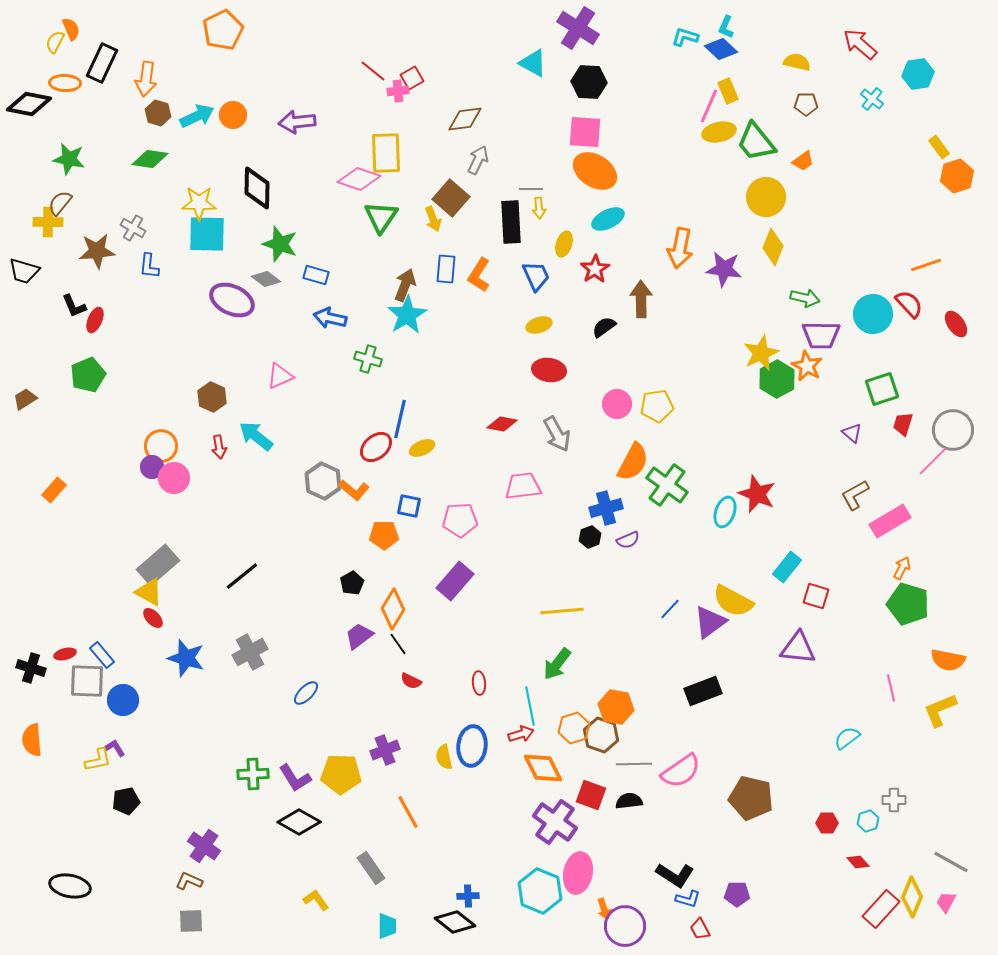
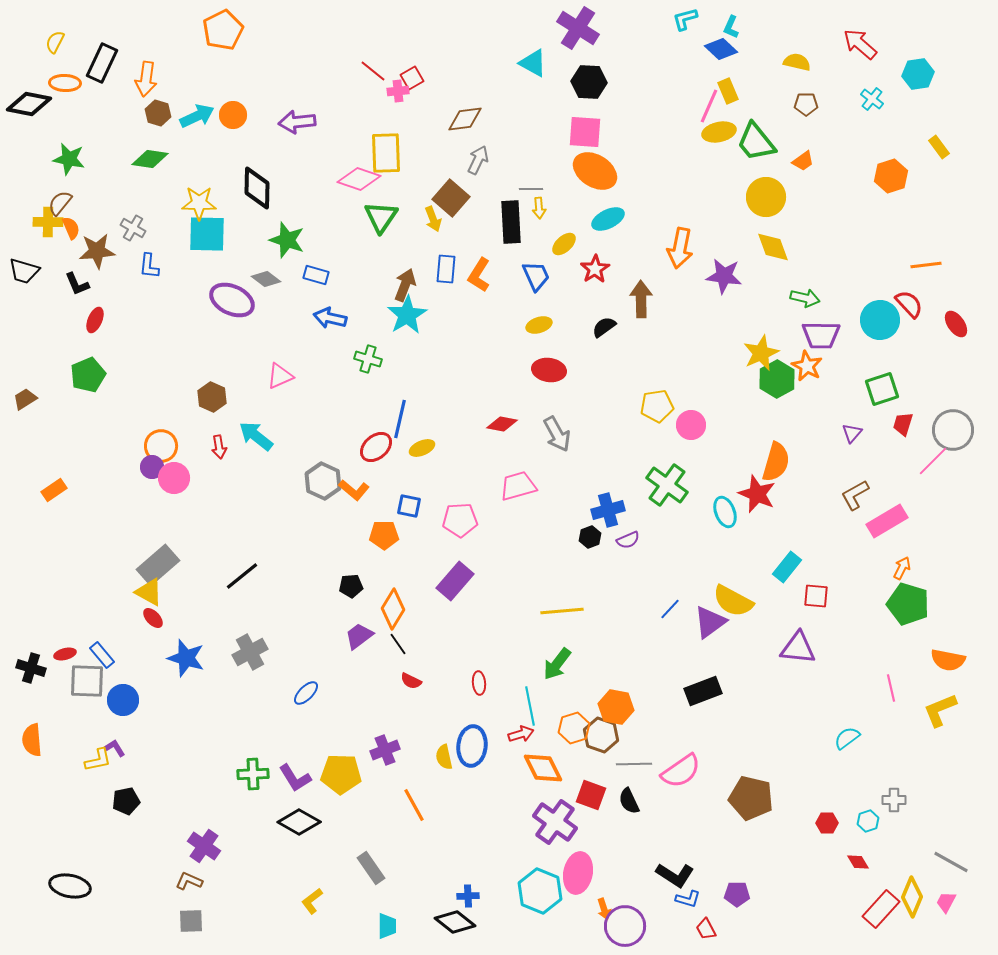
cyan L-shape at (726, 27): moved 5 px right
orange semicircle at (71, 29): moved 199 px down
cyan L-shape at (685, 37): moved 18 px up; rotated 32 degrees counterclockwise
orange hexagon at (957, 176): moved 66 px left
green star at (280, 244): moved 7 px right, 4 px up
yellow ellipse at (564, 244): rotated 30 degrees clockwise
yellow diamond at (773, 247): rotated 42 degrees counterclockwise
orange line at (926, 265): rotated 12 degrees clockwise
purple star at (724, 269): moved 7 px down
black L-shape at (74, 306): moved 3 px right, 22 px up
cyan circle at (873, 314): moved 7 px right, 6 px down
pink circle at (617, 404): moved 74 px right, 21 px down
purple triangle at (852, 433): rotated 30 degrees clockwise
orange semicircle at (633, 462): moved 143 px right; rotated 12 degrees counterclockwise
pink trapezoid at (523, 486): moved 5 px left; rotated 9 degrees counterclockwise
orange rectangle at (54, 490): rotated 15 degrees clockwise
blue cross at (606, 508): moved 2 px right, 2 px down
cyan ellipse at (725, 512): rotated 40 degrees counterclockwise
pink rectangle at (890, 521): moved 3 px left
black pentagon at (352, 583): moved 1 px left, 3 px down; rotated 25 degrees clockwise
red square at (816, 596): rotated 12 degrees counterclockwise
black semicircle at (629, 801): rotated 108 degrees counterclockwise
orange line at (408, 812): moved 6 px right, 7 px up
red diamond at (858, 862): rotated 10 degrees clockwise
yellow L-shape at (316, 900): moved 4 px left, 1 px down; rotated 92 degrees counterclockwise
red trapezoid at (700, 929): moved 6 px right
